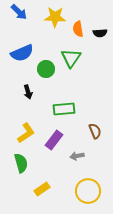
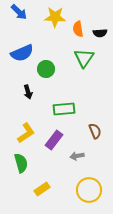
green triangle: moved 13 px right
yellow circle: moved 1 px right, 1 px up
